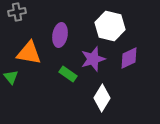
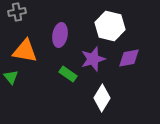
orange triangle: moved 4 px left, 2 px up
purple diamond: rotated 15 degrees clockwise
